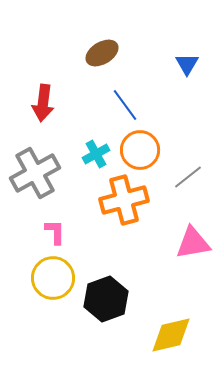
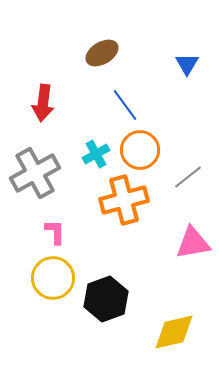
yellow diamond: moved 3 px right, 3 px up
